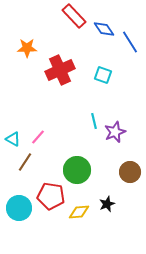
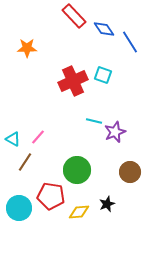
red cross: moved 13 px right, 11 px down
cyan line: rotated 63 degrees counterclockwise
